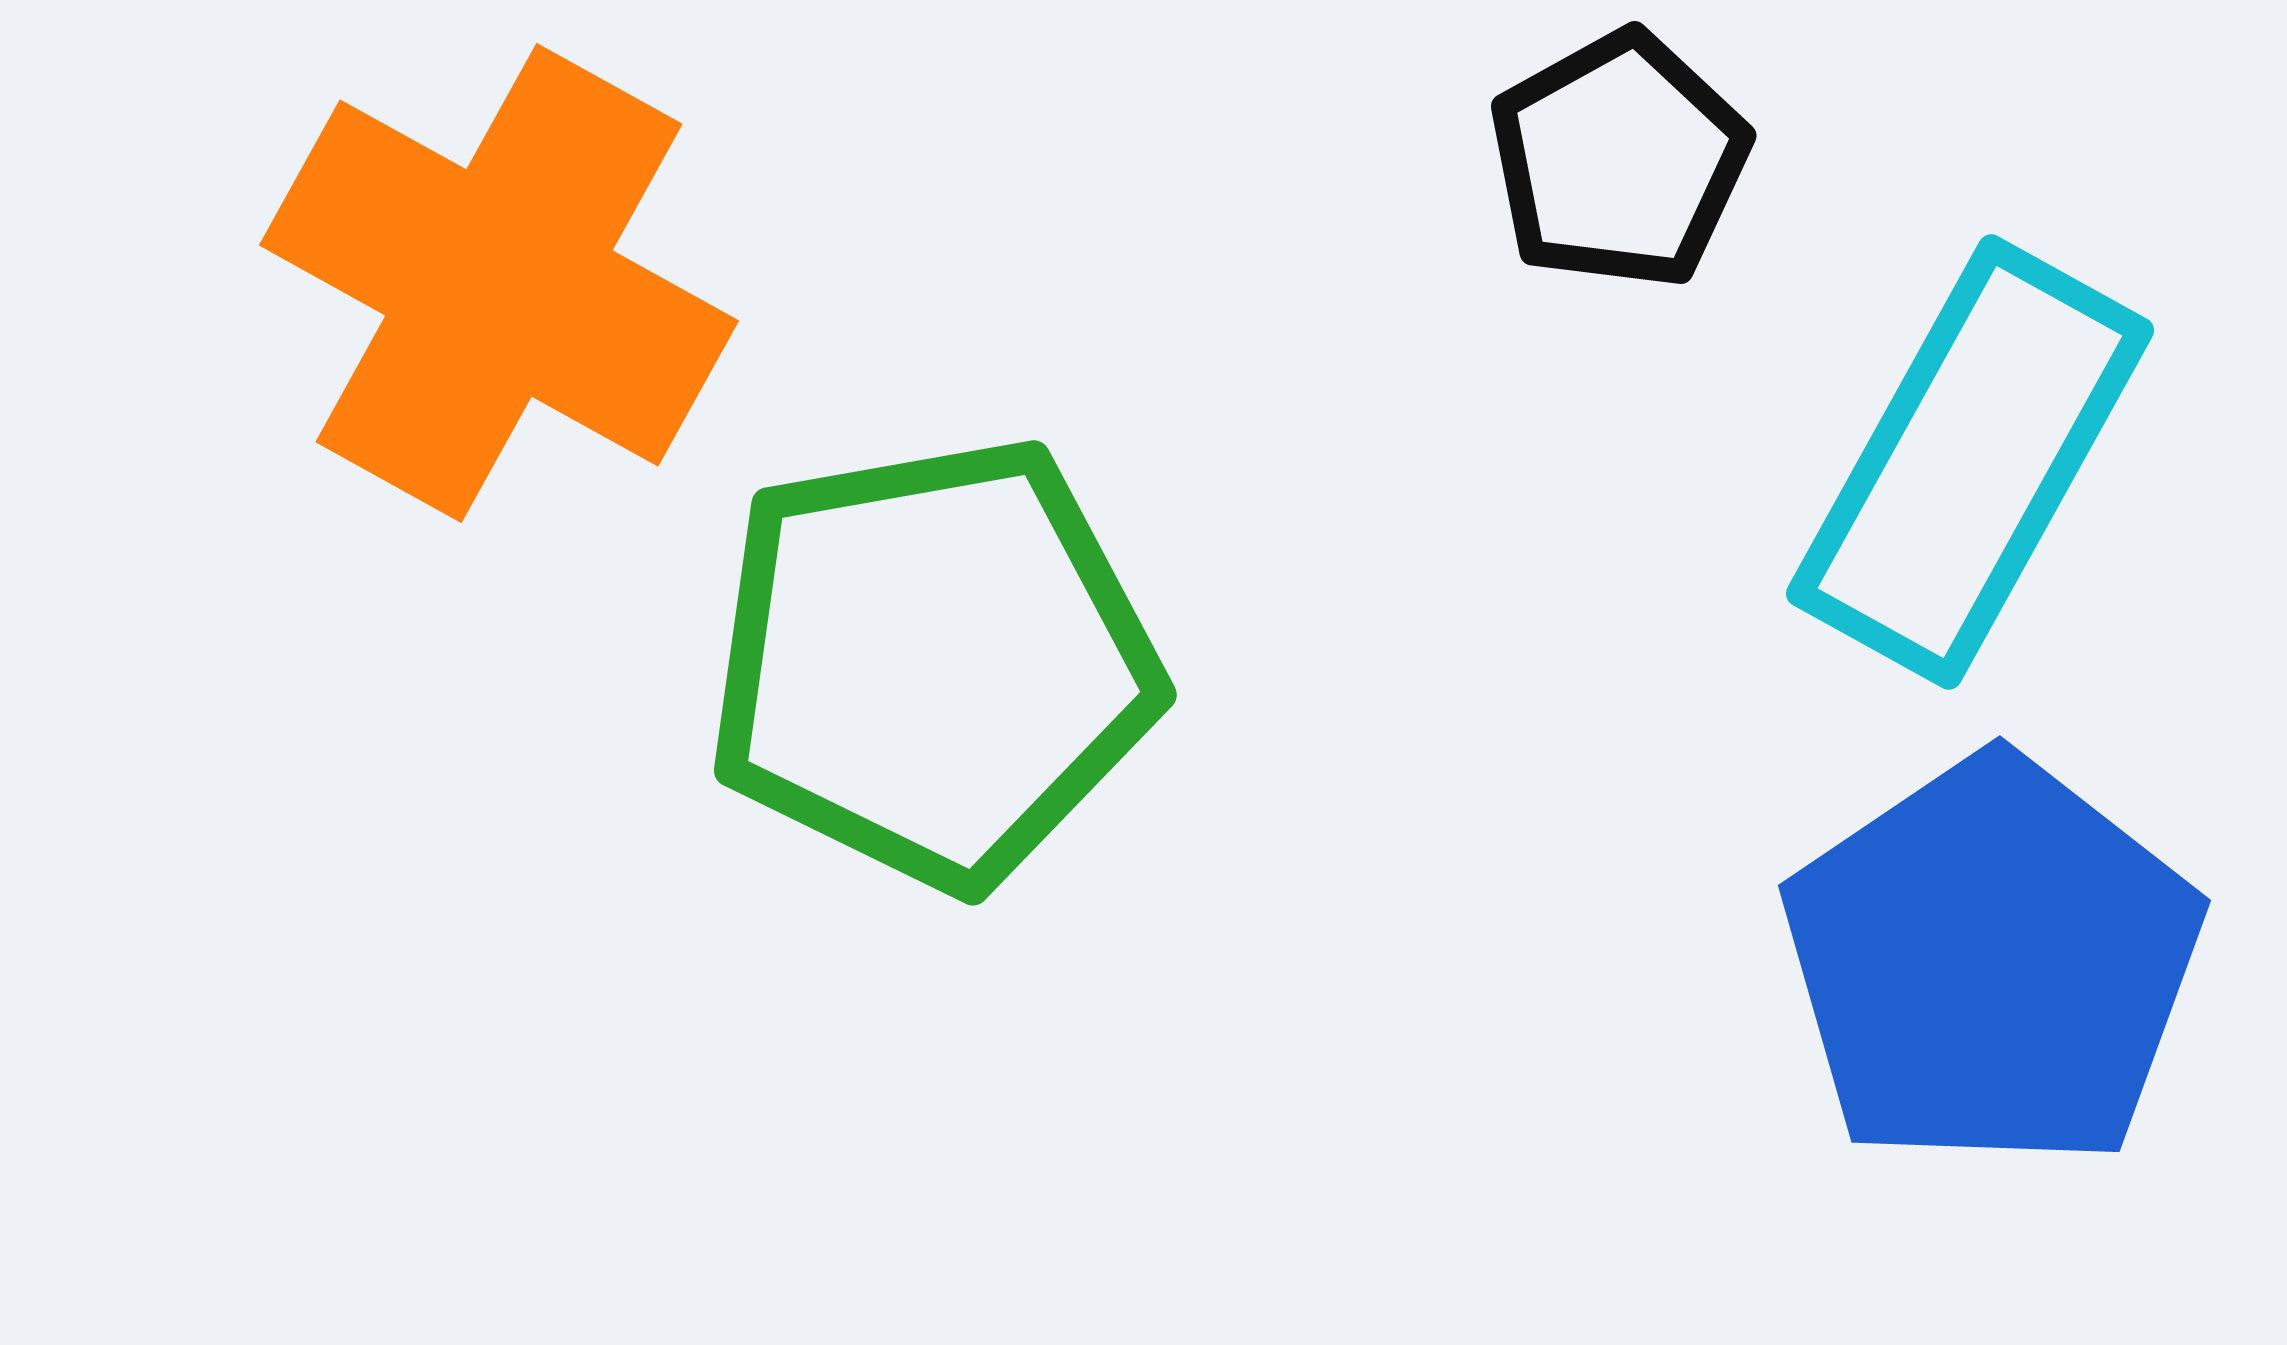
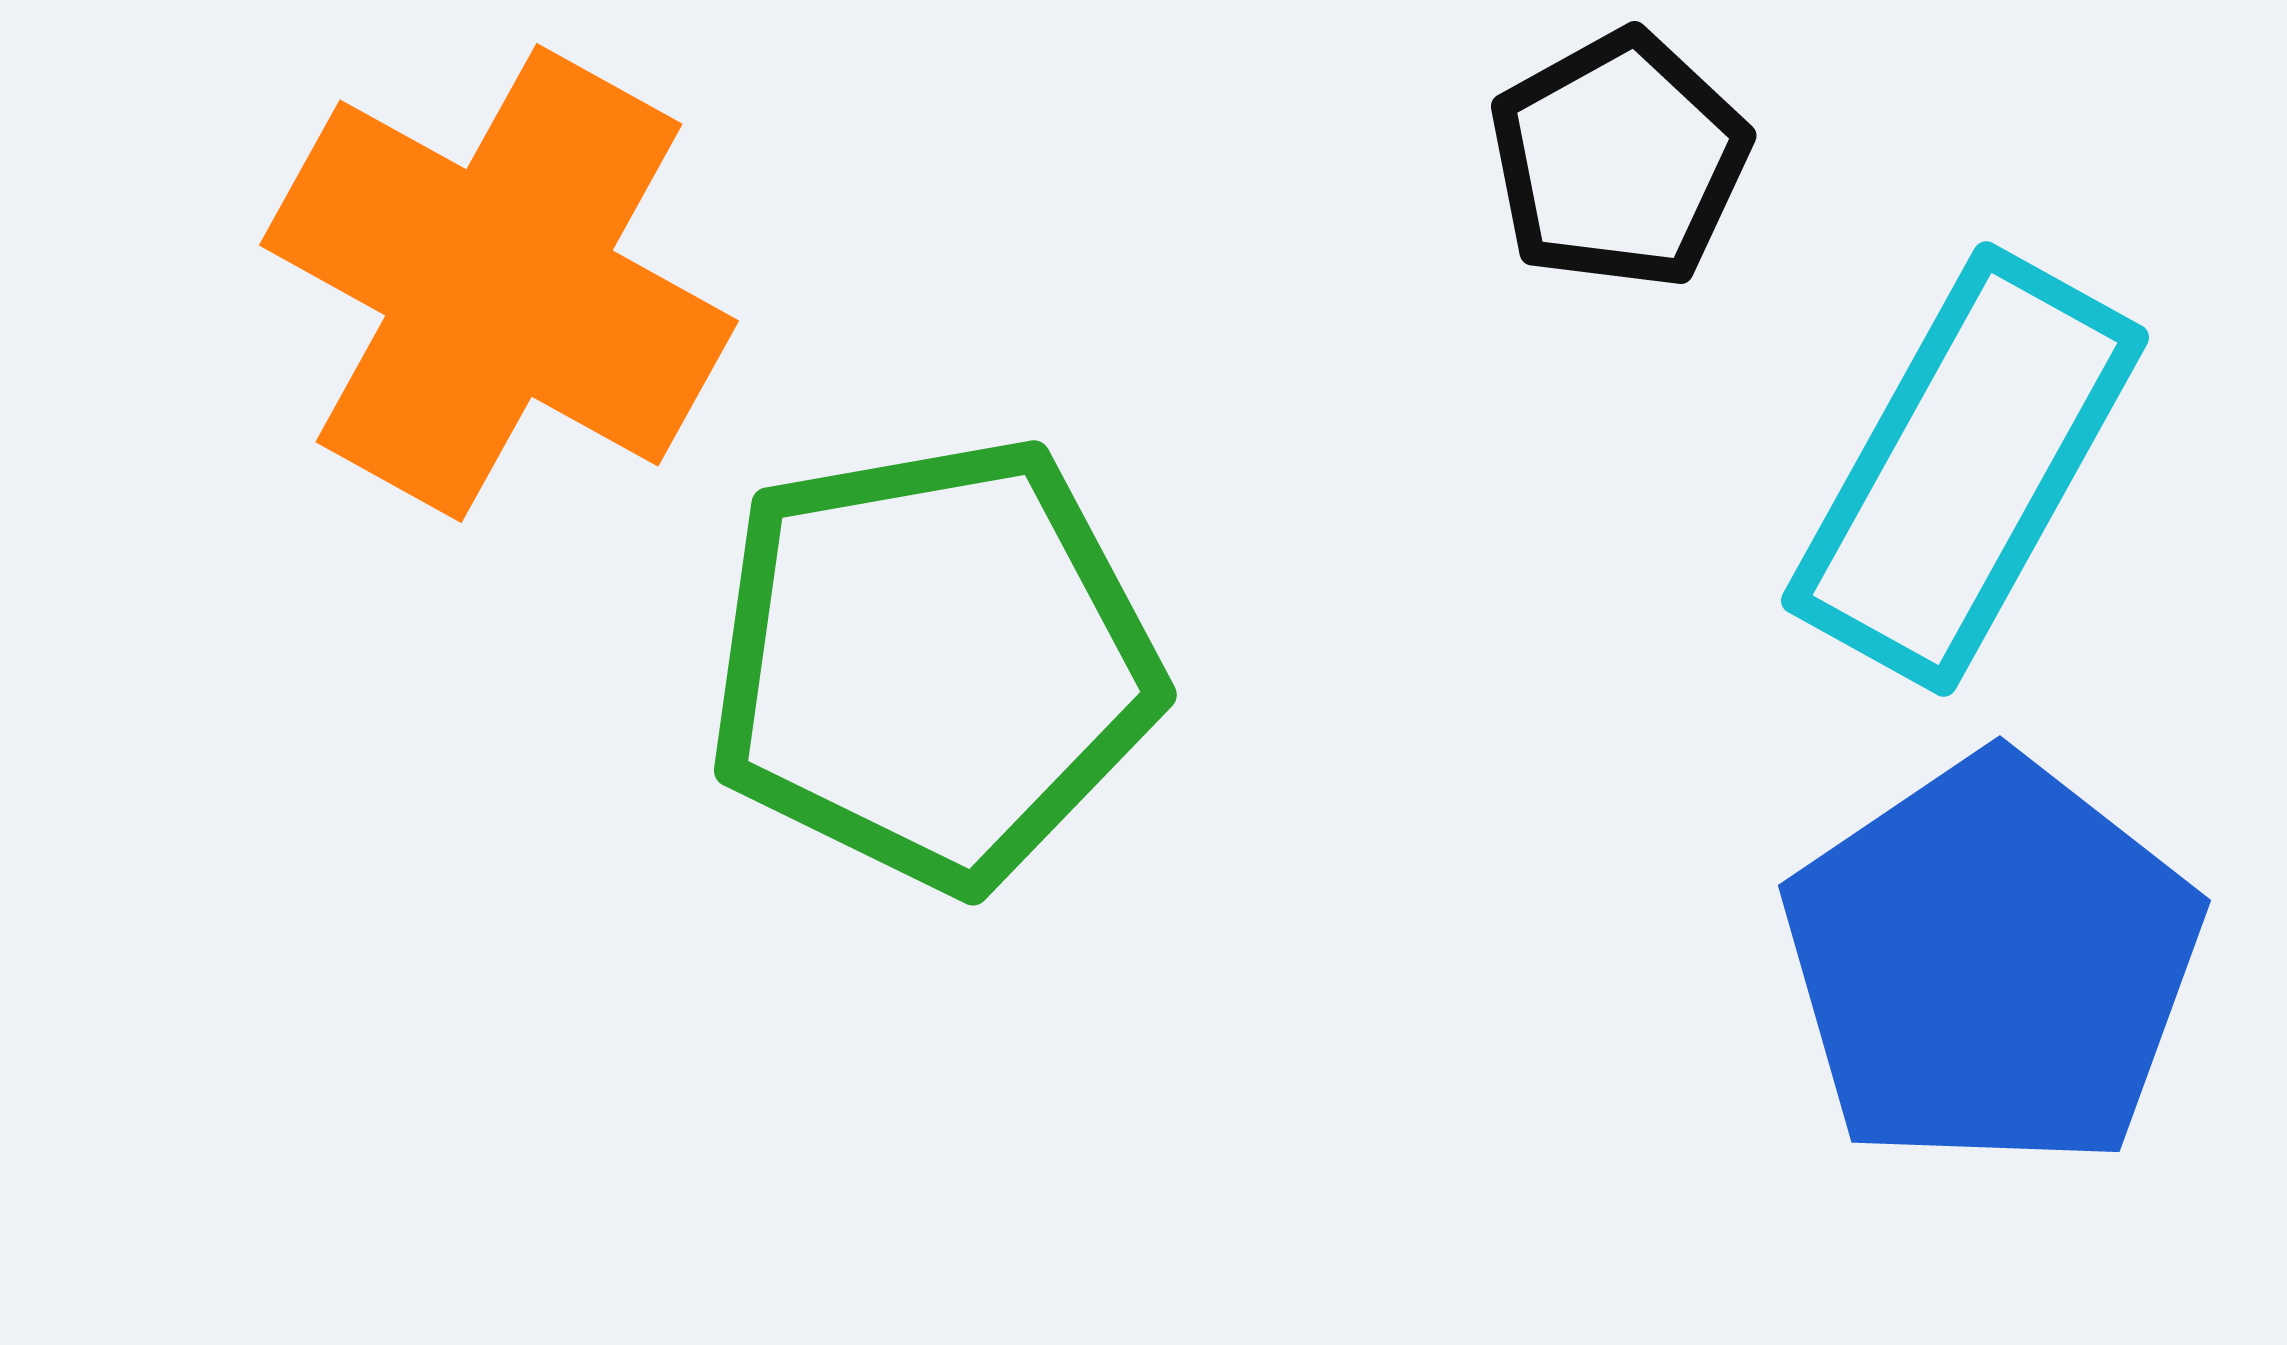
cyan rectangle: moved 5 px left, 7 px down
